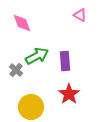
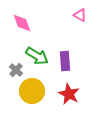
green arrow: rotated 60 degrees clockwise
red star: rotated 10 degrees counterclockwise
yellow circle: moved 1 px right, 16 px up
